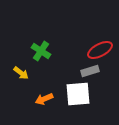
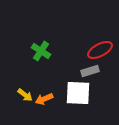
yellow arrow: moved 4 px right, 22 px down
white square: moved 1 px up; rotated 8 degrees clockwise
